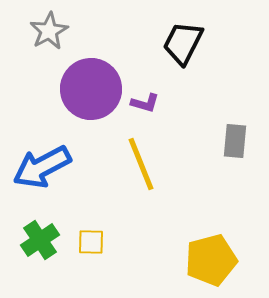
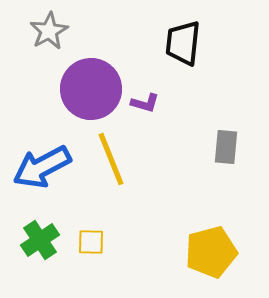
black trapezoid: rotated 21 degrees counterclockwise
gray rectangle: moved 9 px left, 6 px down
yellow line: moved 30 px left, 5 px up
yellow pentagon: moved 8 px up
